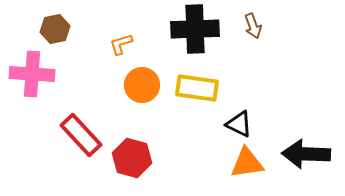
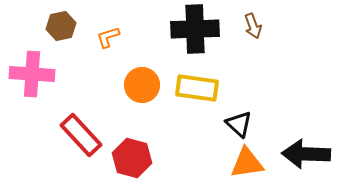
brown hexagon: moved 6 px right, 3 px up
orange L-shape: moved 13 px left, 7 px up
black triangle: rotated 16 degrees clockwise
